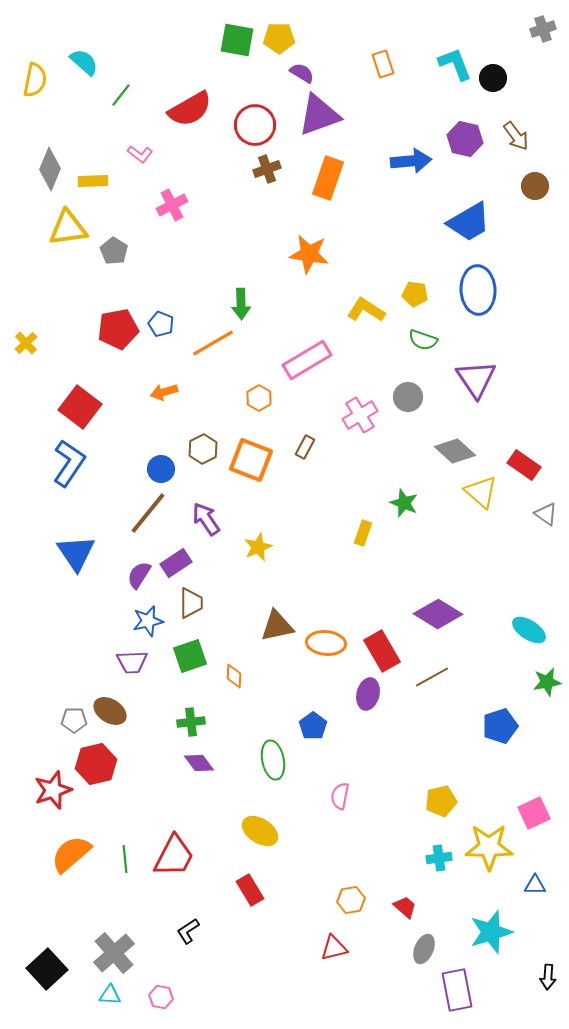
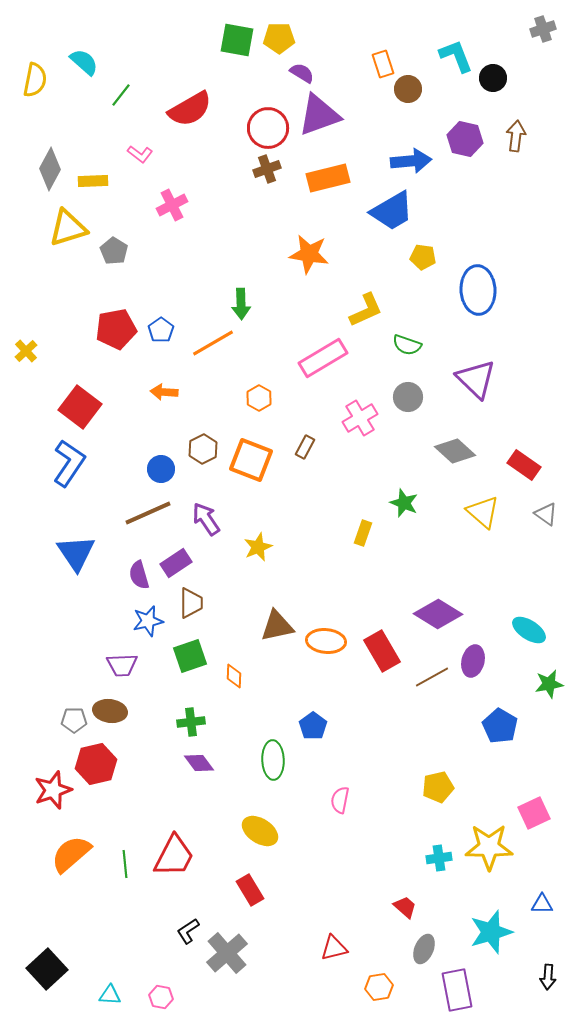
cyan L-shape at (455, 64): moved 1 px right, 8 px up
red circle at (255, 125): moved 13 px right, 3 px down
brown arrow at (516, 136): rotated 136 degrees counterclockwise
gray diamond at (50, 169): rotated 6 degrees clockwise
orange rectangle at (328, 178): rotated 57 degrees clockwise
brown circle at (535, 186): moved 127 px left, 97 px up
blue trapezoid at (469, 222): moved 77 px left, 11 px up
yellow triangle at (68, 228): rotated 9 degrees counterclockwise
yellow pentagon at (415, 294): moved 8 px right, 37 px up
yellow L-shape at (366, 310): rotated 123 degrees clockwise
blue pentagon at (161, 324): moved 6 px down; rotated 15 degrees clockwise
red pentagon at (118, 329): moved 2 px left
green semicircle at (423, 340): moved 16 px left, 5 px down
yellow cross at (26, 343): moved 8 px down
pink rectangle at (307, 360): moved 16 px right, 2 px up
purple triangle at (476, 379): rotated 12 degrees counterclockwise
orange arrow at (164, 392): rotated 20 degrees clockwise
pink cross at (360, 415): moved 3 px down
yellow triangle at (481, 492): moved 2 px right, 20 px down
brown line at (148, 513): rotated 27 degrees clockwise
purple semicircle at (139, 575): rotated 48 degrees counterclockwise
orange ellipse at (326, 643): moved 2 px up
purple trapezoid at (132, 662): moved 10 px left, 3 px down
green star at (547, 682): moved 2 px right, 2 px down
purple ellipse at (368, 694): moved 105 px right, 33 px up
brown ellipse at (110, 711): rotated 24 degrees counterclockwise
blue pentagon at (500, 726): rotated 24 degrees counterclockwise
green ellipse at (273, 760): rotated 9 degrees clockwise
pink semicircle at (340, 796): moved 4 px down
yellow pentagon at (441, 801): moved 3 px left, 14 px up
green line at (125, 859): moved 5 px down
blue triangle at (535, 885): moved 7 px right, 19 px down
orange hexagon at (351, 900): moved 28 px right, 87 px down
gray cross at (114, 953): moved 113 px right
